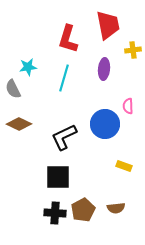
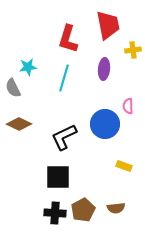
gray semicircle: moved 1 px up
